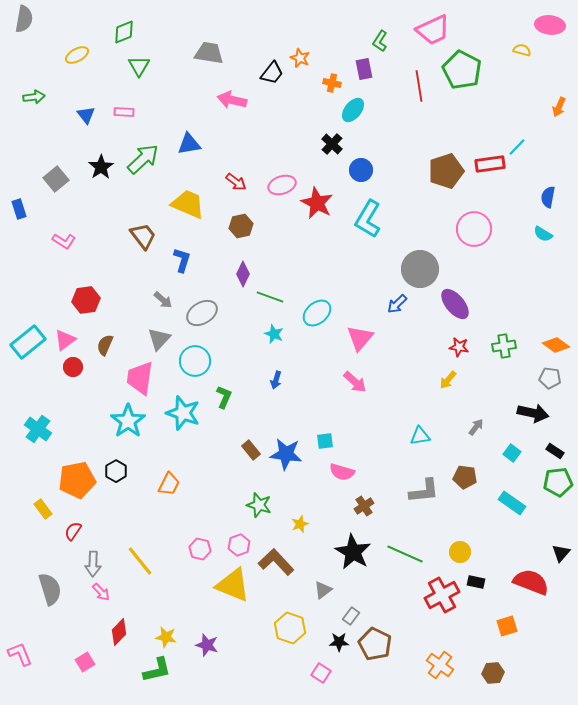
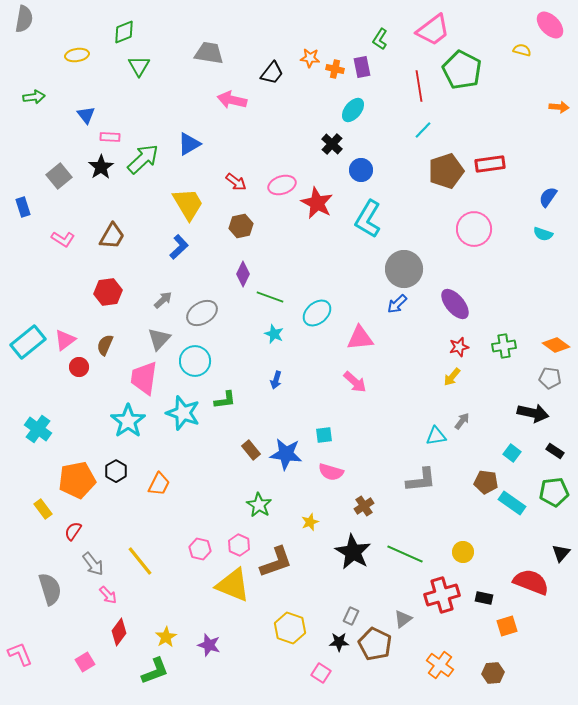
pink ellipse at (550, 25): rotated 40 degrees clockwise
pink trapezoid at (433, 30): rotated 12 degrees counterclockwise
green L-shape at (380, 41): moved 2 px up
yellow ellipse at (77, 55): rotated 20 degrees clockwise
orange star at (300, 58): moved 10 px right; rotated 18 degrees counterclockwise
purple rectangle at (364, 69): moved 2 px left, 2 px up
orange cross at (332, 83): moved 3 px right, 14 px up
orange arrow at (559, 107): rotated 108 degrees counterclockwise
pink rectangle at (124, 112): moved 14 px left, 25 px down
blue triangle at (189, 144): rotated 20 degrees counterclockwise
cyan line at (517, 147): moved 94 px left, 17 px up
gray square at (56, 179): moved 3 px right, 3 px up
blue semicircle at (548, 197): rotated 25 degrees clockwise
yellow trapezoid at (188, 204): rotated 36 degrees clockwise
blue rectangle at (19, 209): moved 4 px right, 2 px up
cyan semicircle at (543, 234): rotated 12 degrees counterclockwise
brown trapezoid at (143, 236): moved 31 px left; rotated 68 degrees clockwise
pink L-shape at (64, 241): moved 1 px left, 2 px up
blue L-shape at (182, 260): moved 3 px left, 13 px up; rotated 30 degrees clockwise
gray circle at (420, 269): moved 16 px left
red hexagon at (86, 300): moved 22 px right, 8 px up
gray arrow at (163, 300): rotated 84 degrees counterclockwise
pink triangle at (360, 338): rotated 44 degrees clockwise
red star at (459, 347): rotated 24 degrees counterclockwise
red circle at (73, 367): moved 6 px right
pink trapezoid at (140, 378): moved 4 px right
yellow arrow at (448, 380): moved 4 px right, 3 px up
green L-shape at (224, 397): moved 1 px right, 3 px down; rotated 60 degrees clockwise
gray arrow at (476, 427): moved 14 px left, 6 px up
cyan triangle at (420, 436): moved 16 px right
cyan square at (325, 441): moved 1 px left, 6 px up
pink semicircle at (342, 472): moved 11 px left
brown pentagon at (465, 477): moved 21 px right, 5 px down
green pentagon at (558, 482): moved 4 px left, 10 px down
orange trapezoid at (169, 484): moved 10 px left
gray L-shape at (424, 491): moved 3 px left, 11 px up
green star at (259, 505): rotated 15 degrees clockwise
yellow star at (300, 524): moved 10 px right, 2 px up
pink hexagon at (239, 545): rotated 15 degrees counterclockwise
yellow circle at (460, 552): moved 3 px right
brown L-shape at (276, 562): rotated 114 degrees clockwise
gray arrow at (93, 564): rotated 40 degrees counterclockwise
black rectangle at (476, 582): moved 8 px right, 16 px down
gray triangle at (323, 590): moved 80 px right, 29 px down
pink arrow at (101, 592): moved 7 px right, 3 px down
red cross at (442, 595): rotated 12 degrees clockwise
gray rectangle at (351, 616): rotated 12 degrees counterclockwise
red diamond at (119, 632): rotated 8 degrees counterclockwise
yellow star at (166, 637): rotated 30 degrees clockwise
purple star at (207, 645): moved 2 px right
green L-shape at (157, 670): moved 2 px left, 1 px down; rotated 8 degrees counterclockwise
